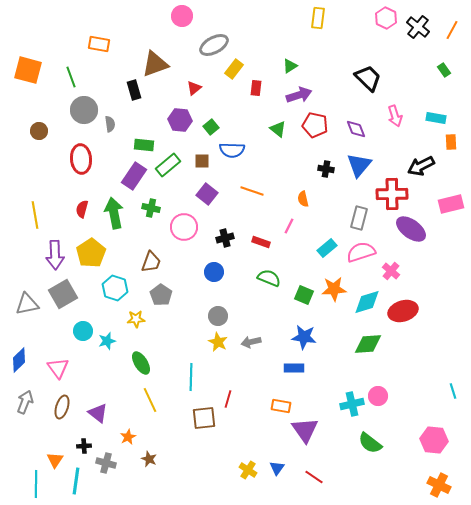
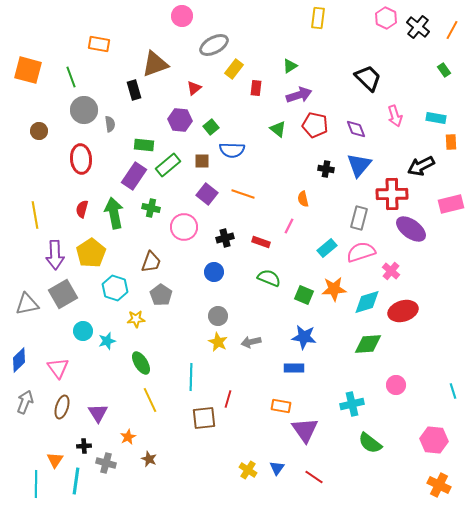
orange line at (252, 191): moved 9 px left, 3 px down
pink circle at (378, 396): moved 18 px right, 11 px up
purple triangle at (98, 413): rotated 20 degrees clockwise
